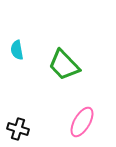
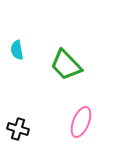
green trapezoid: moved 2 px right
pink ellipse: moved 1 px left; rotated 8 degrees counterclockwise
